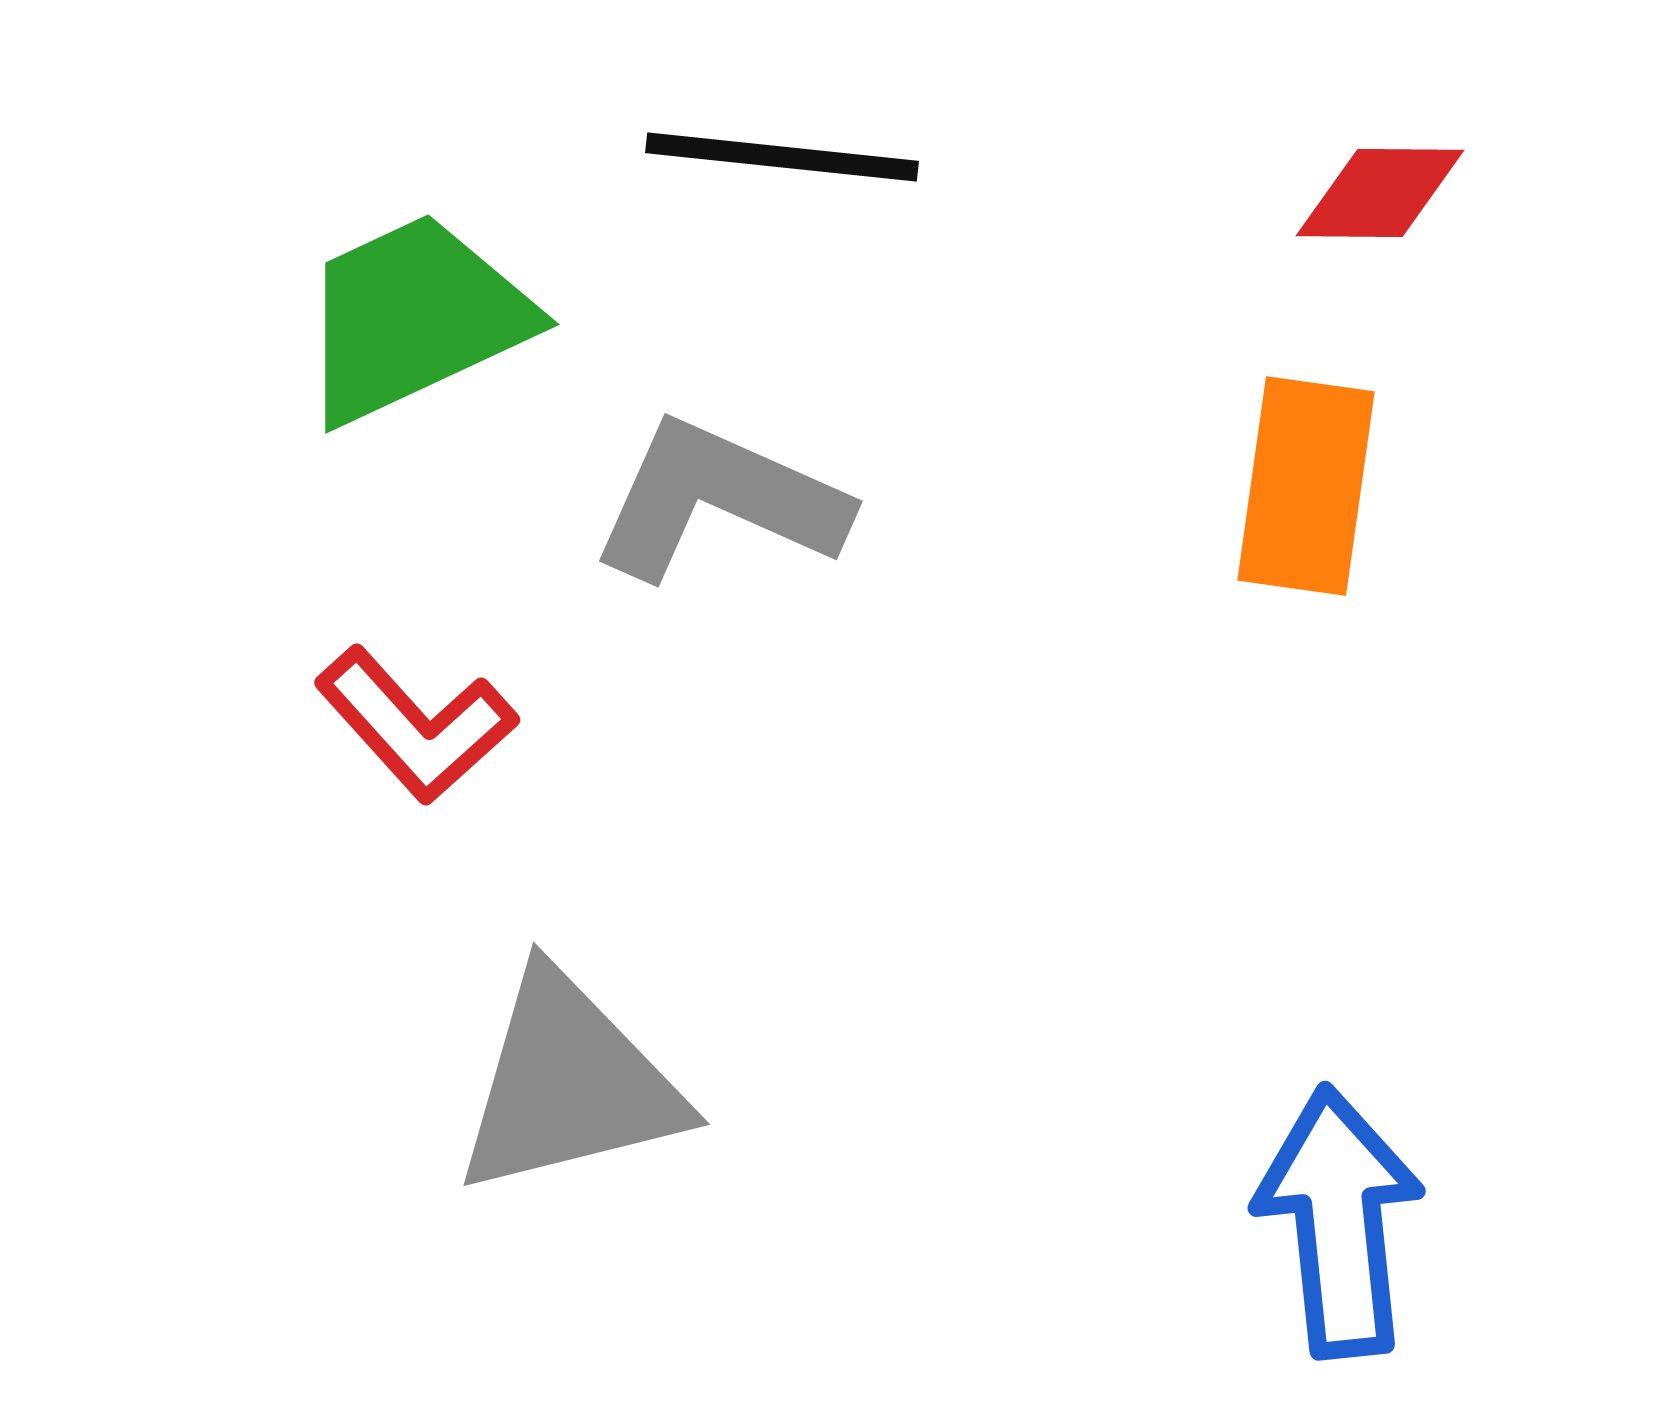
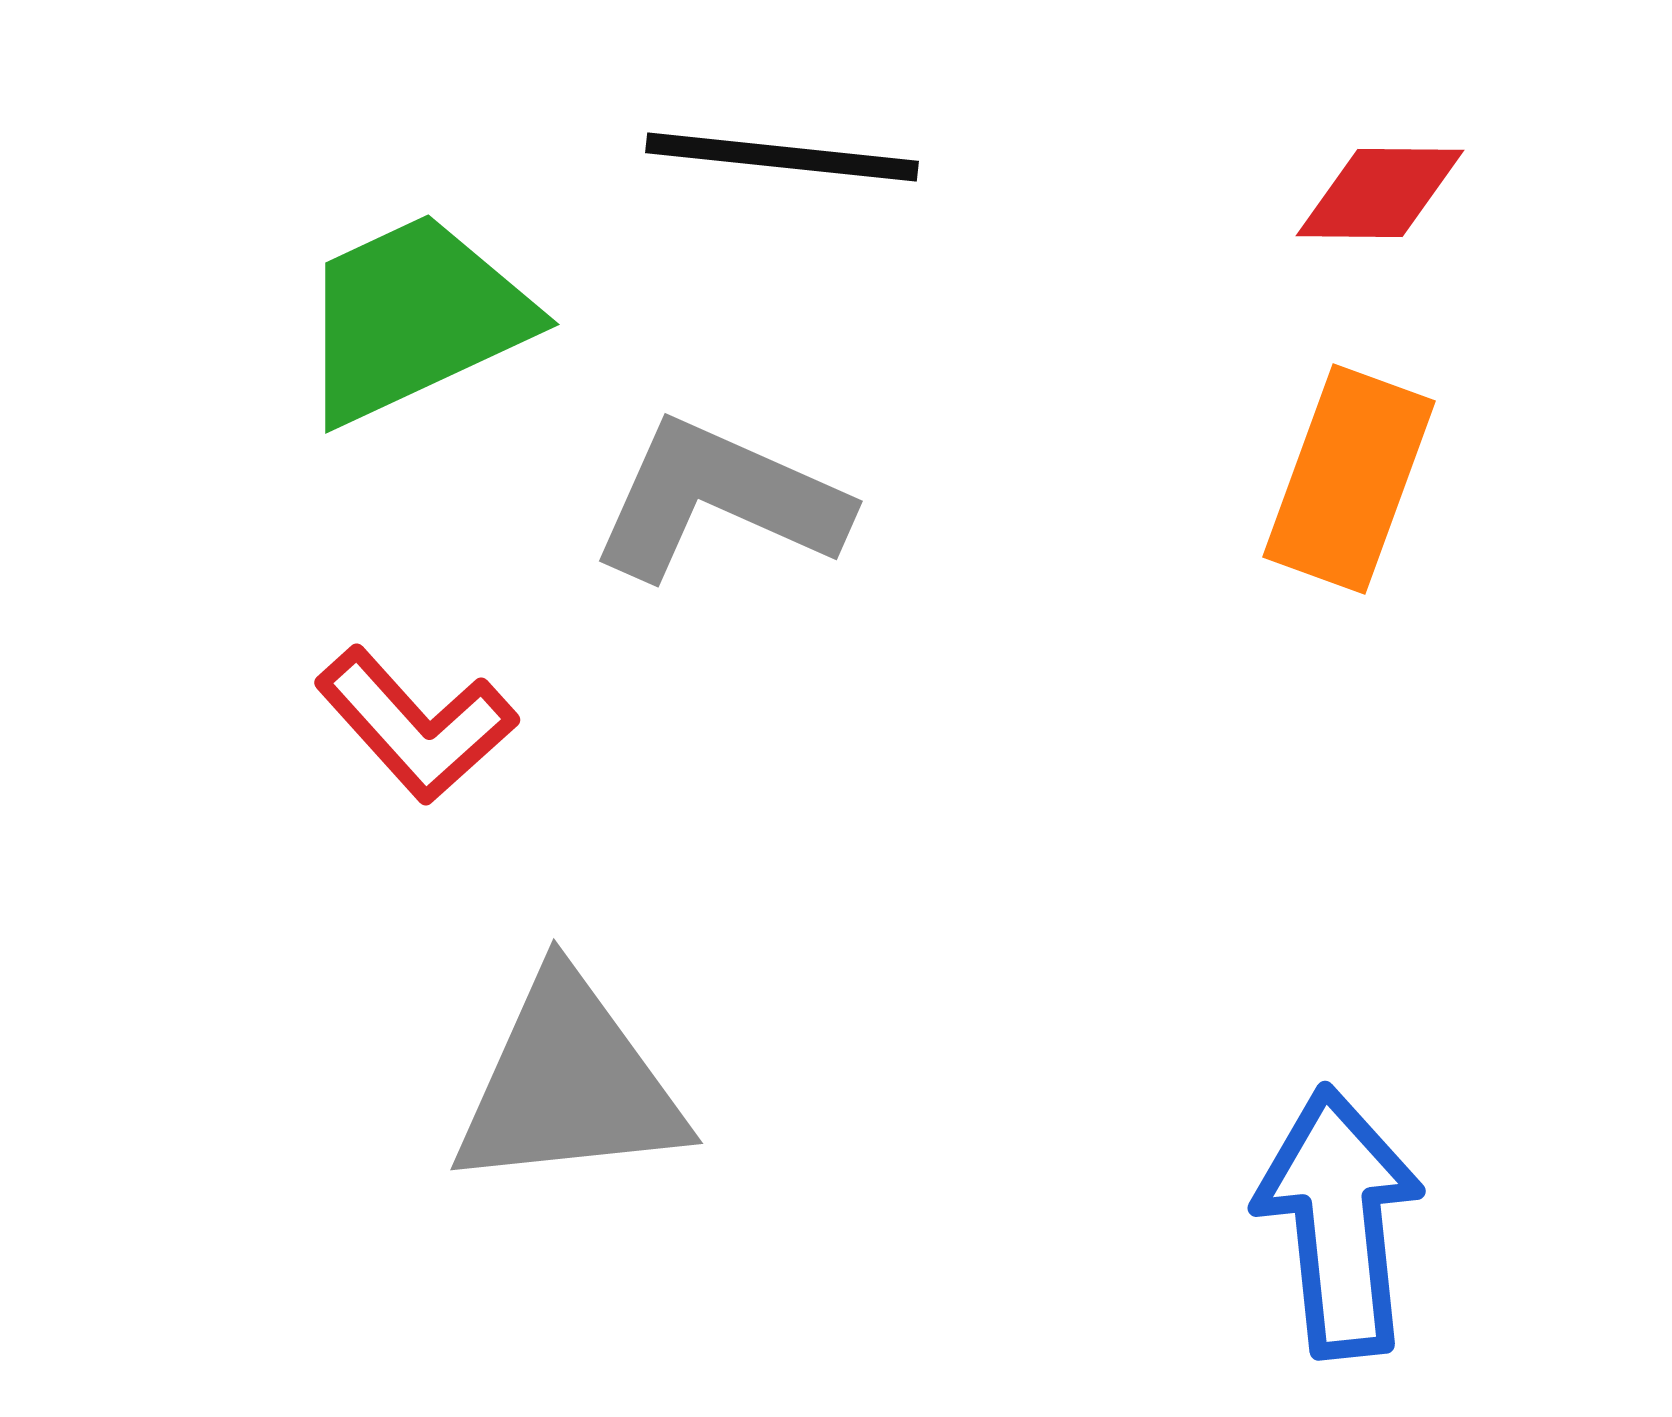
orange rectangle: moved 43 px right, 7 px up; rotated 12 degrees clockwise
gray triangle: rotated 8 degrees clockwise
